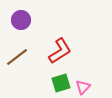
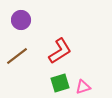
brown line: moved 1 px up
green square: moved 1 px left
pink triangle: rotated 28 degrees clockwise
